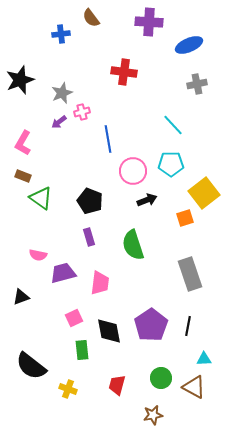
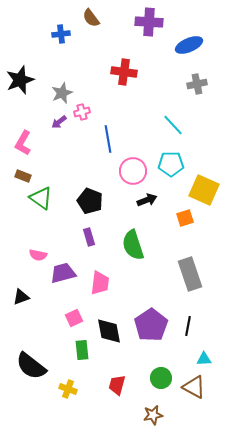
yellow square: moved 3 px up; rotated 28 degrees counterclockwise
